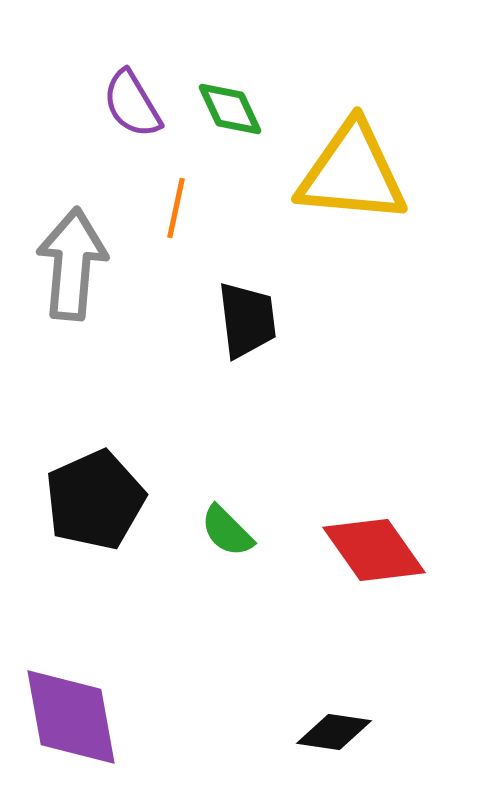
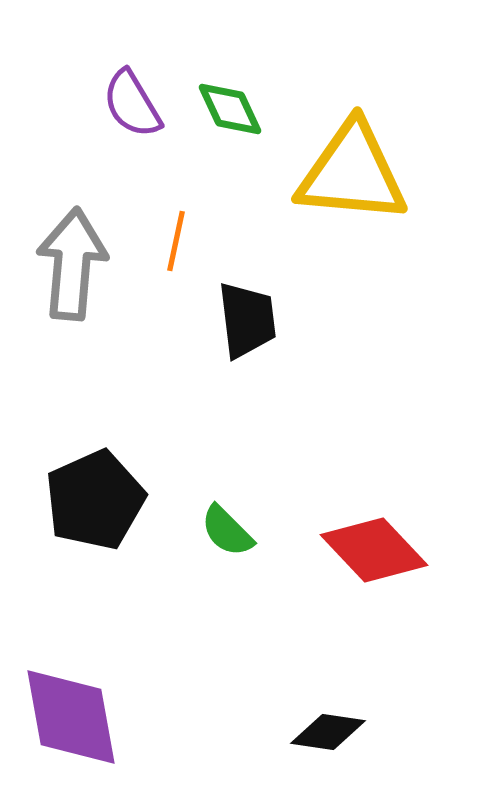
orange line: moved 33 px down
red diamond: rotated 8 degrees counterclockwise
black diamond: moved 6 px left
